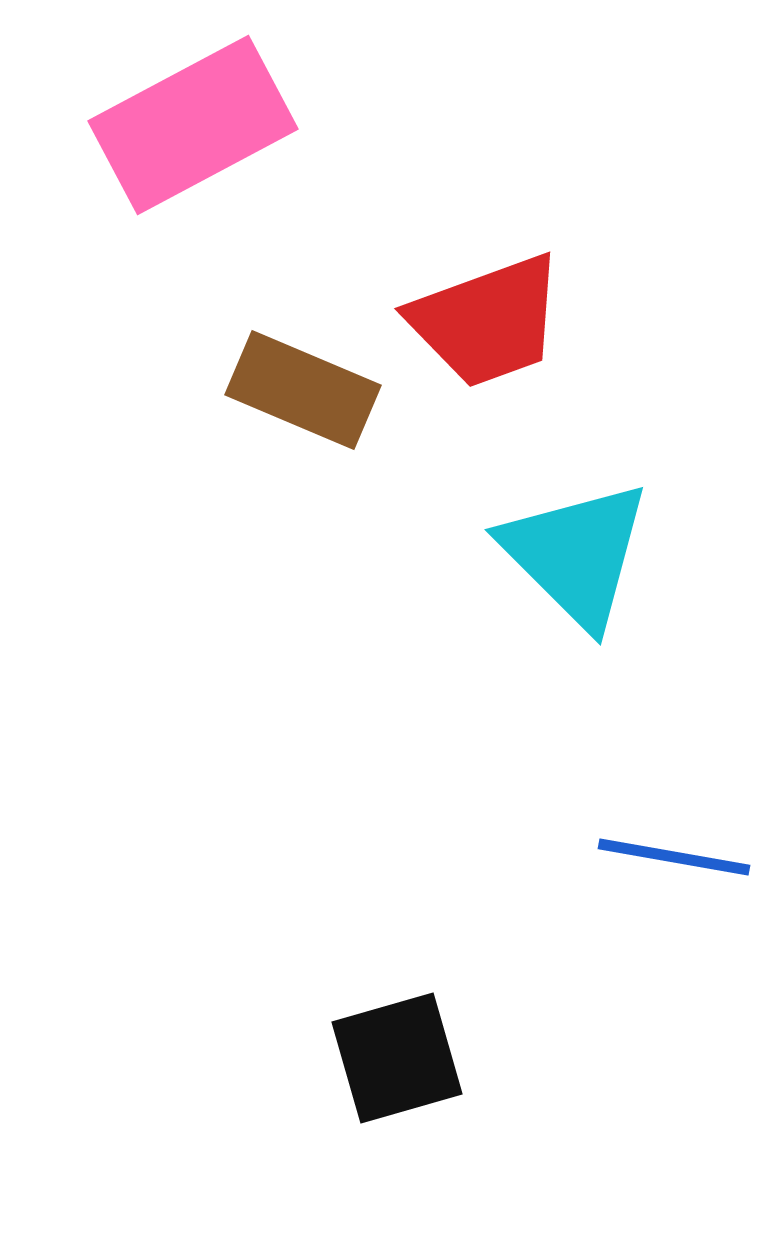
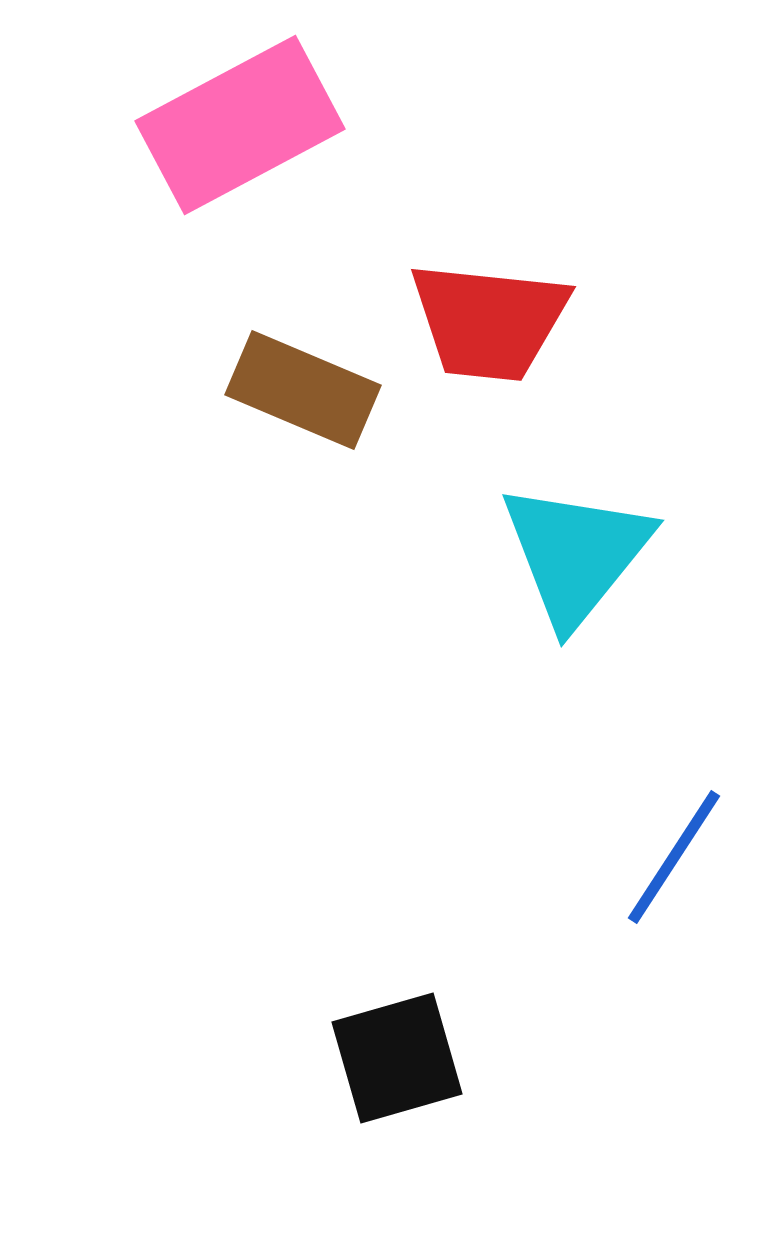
pink rectangle: moved 47 px right
red trapezoid: moved 2 px right; rotated 26 degrees clockwise
cyan triangle: rotated 24 degrees clockwise
blue line: rotated 67 degrees counterclockwise
